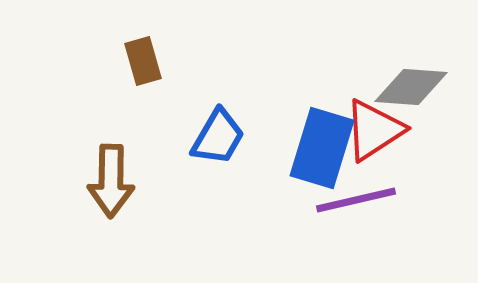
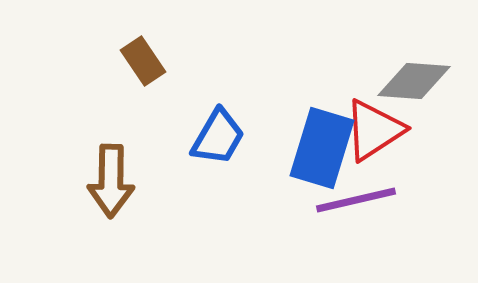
brown rectangle: rotated 18 degrees counterclockwise
gray diamond: moved 3 px right, 6 px up
